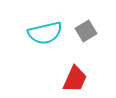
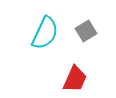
cyan semicircle: rotated 52 degrees counterclockwise
